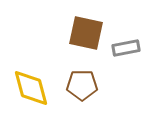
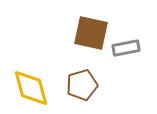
brown square: moved 5 px right
brown pentagon: rotated 16 degrees counterclockwise
